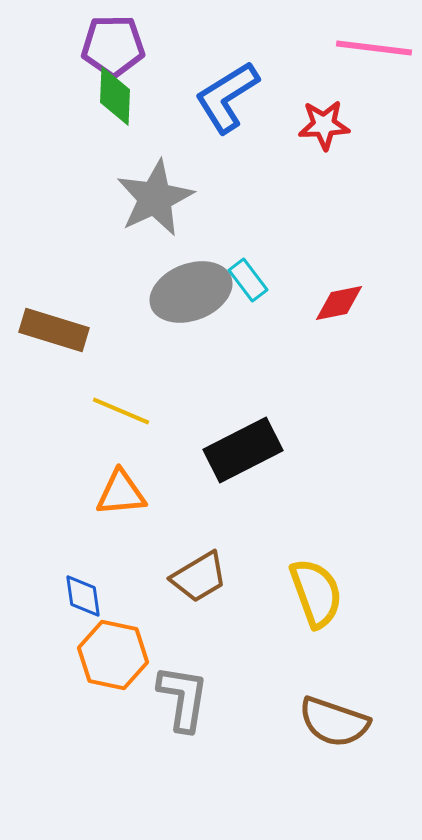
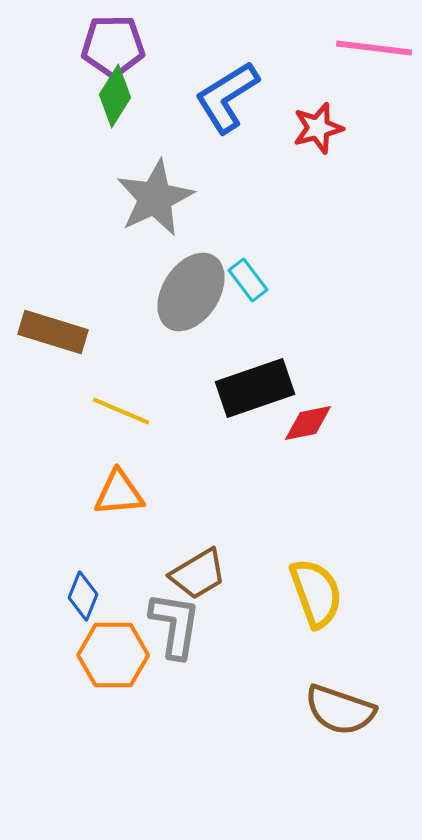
green diamond: rotated 30 degrees clockwise
red star: moved 6 px left, 3 px down; rotated 12 degrees counterclockwise
gray ellipse: rotated 36 degrees counterclockwise
red diamond: moved 31 px left, 120 px down
brown rectangle: moved 1 px left, 2 px down
black rectangle: moved 12 px right, 62 px up; rotated 8 degrees clockwise
orange triangle: moved 2 px left
brown trapezoid: moved 1 px left, 3 px up
blue diamond: rotated 30 degrees clockwise
orange hexagon: rotated 12 degrees counterclockwise
gray L-shape: moved 8 px left, 73 px up
brown semicircle: moved 6 px right, 12 px up
